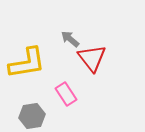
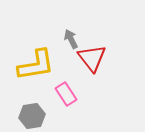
gray arrow: moved 1 px right; rotated 24 degrees clockwise
yellow L-shape: moved 9 px right, 2 px down
